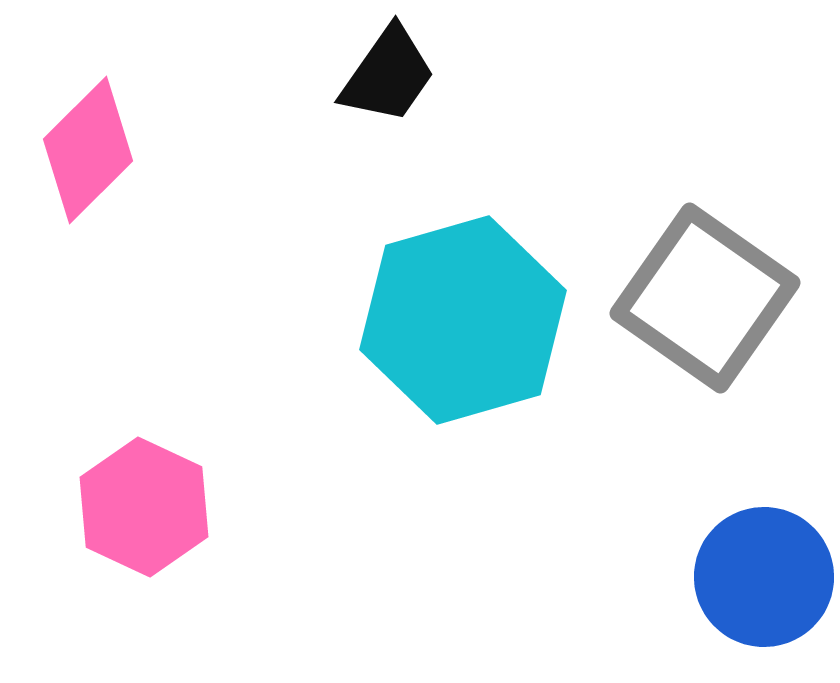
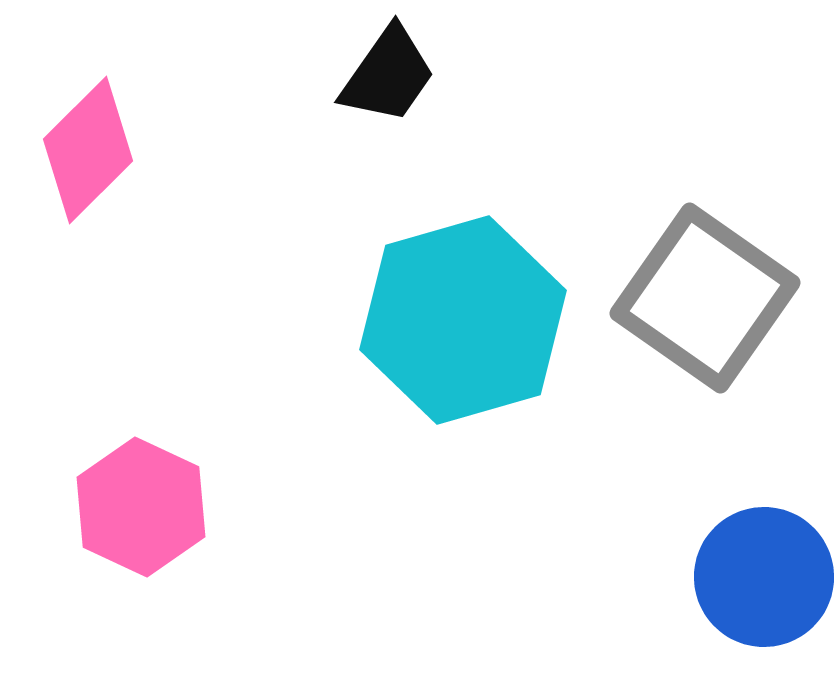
pink hexagon: moved 3 px left
